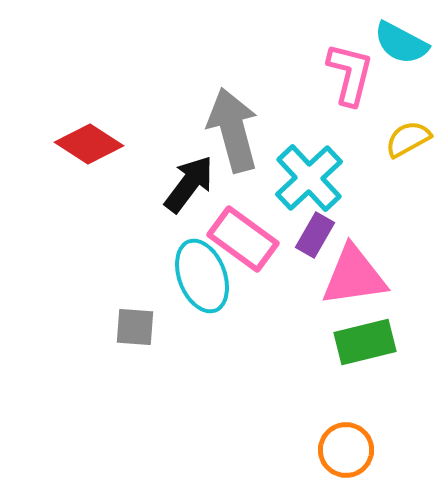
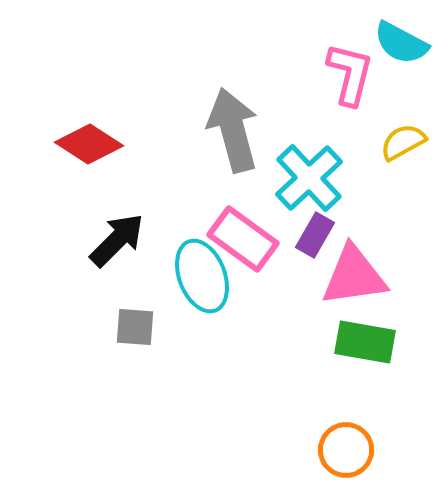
yellow semicircle: moved 5 px left, 3 px down
black arrow: moved 72 px left, 56 px down; rotated 8 degrees clockwise
green rectangle: rotated 24 degrees clockwise
